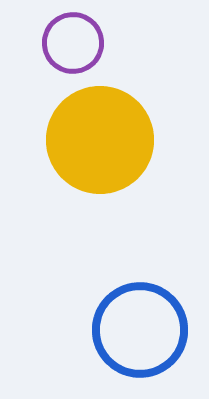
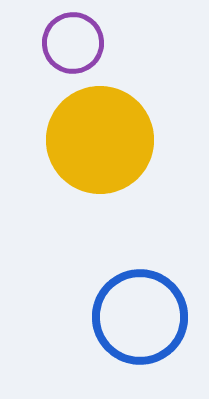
blue circle: moved 13 px up
